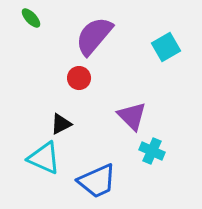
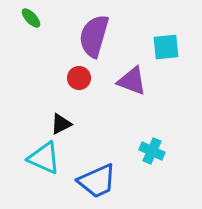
purple semicircle: rotated 24 degrees counterclockwise
cyan square: rotated 24 degrees clockwise
purple triangle: moved 35 px up; rotated 24 degrees counterclockwise
